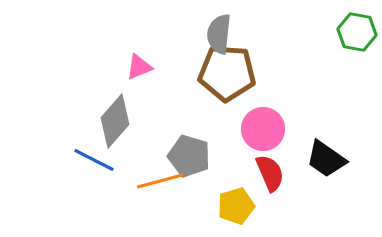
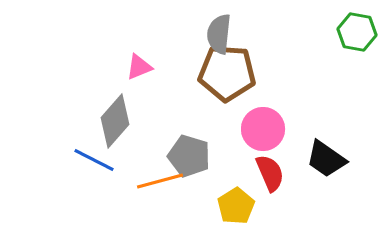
yellow pentagon: rotated 15 degrees counterclockwise
